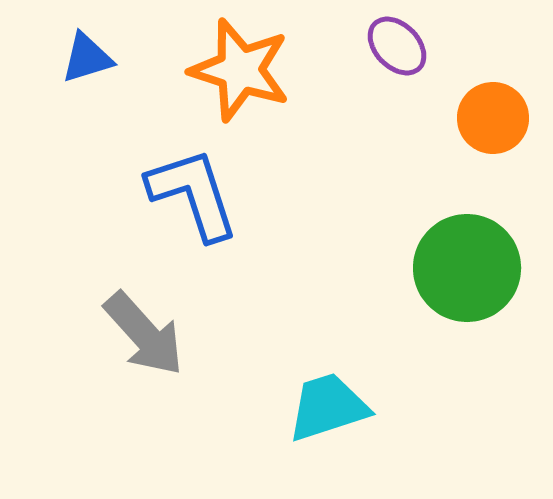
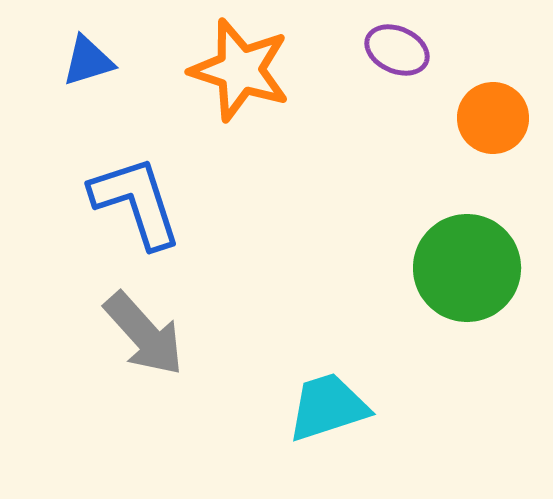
purple ellipse: moved 4 px down; rotated 22 degrees counterclockwise
blue triangle: moved 1 px right, 3 px down
blue L-shape: moved 57 px left, 8 px down
